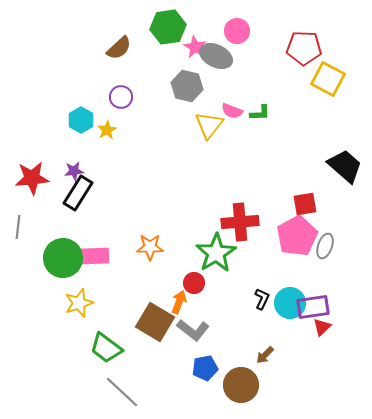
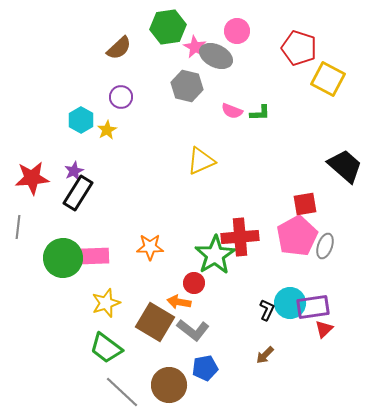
red pentagon at (304, 48): moved 5 px left; rotated 16 degrees clockwise
yellow triangle at (209, 125): moved 8 px left, 36 px down; rotated 28 degrees clockwise
purple star at (74, 171): rotated 18 degrees counterclockwise
red cross at (240, 222): moved 15 px down
green star at (216, 253): moved 1 px left, 2 px down
black L-shape at (262, 299): moved 5 px right, 11 px down
orange arrow at (179, 302): rotated 100 degrees counterclockwise
yellow star at (79, 303): moved 27 px right
red triangle at (322, 327): moved 2 px right, 2 px down
brown circle at (241, 385): moved 72 px left
